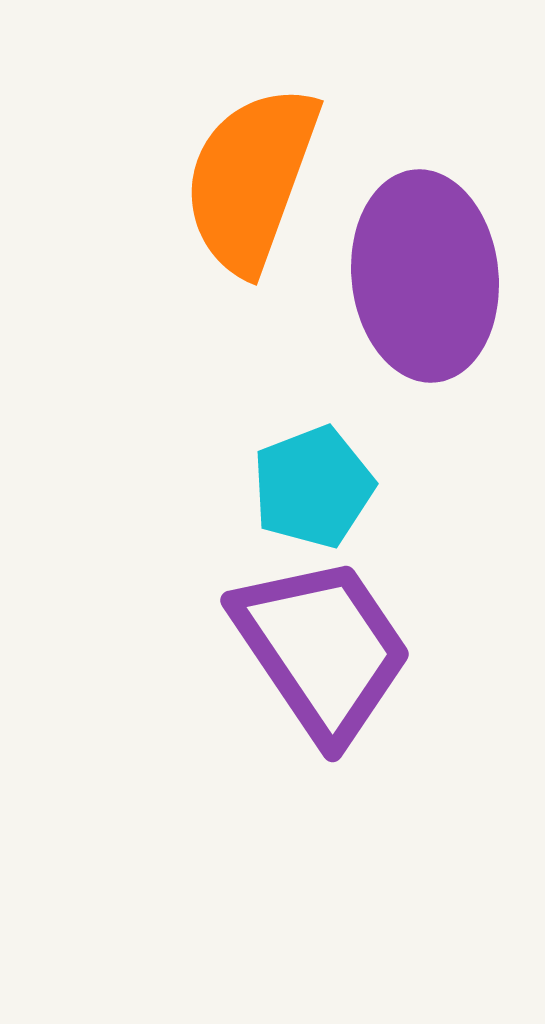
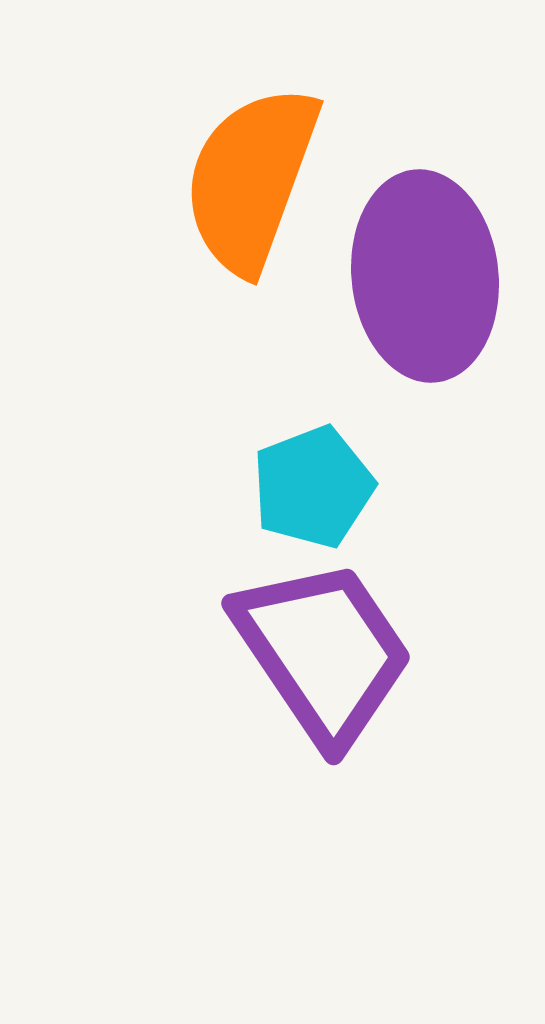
purple trapezoid: moved 1 px right, 3 px down
